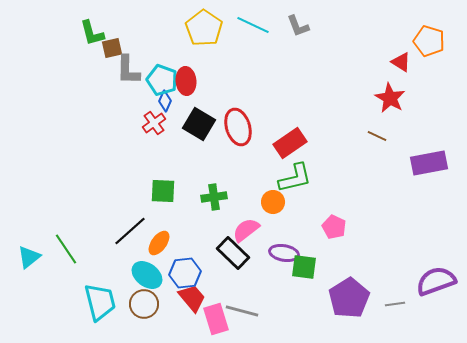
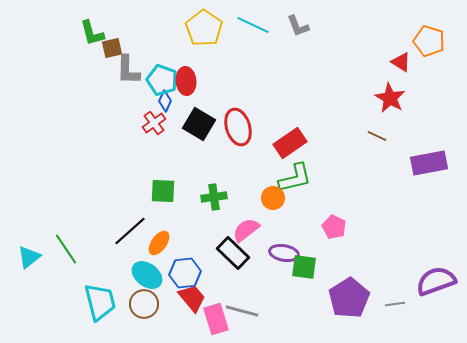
orange circle at (273, 202): moved 4 px up
